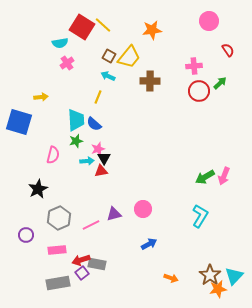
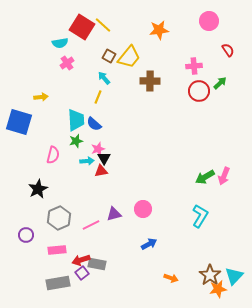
orange star at (152, 30): moved 7 px right
cyan arrow at (108, 76): moved 4 px left, 2 px down; rotated 24 degrees clockwise
